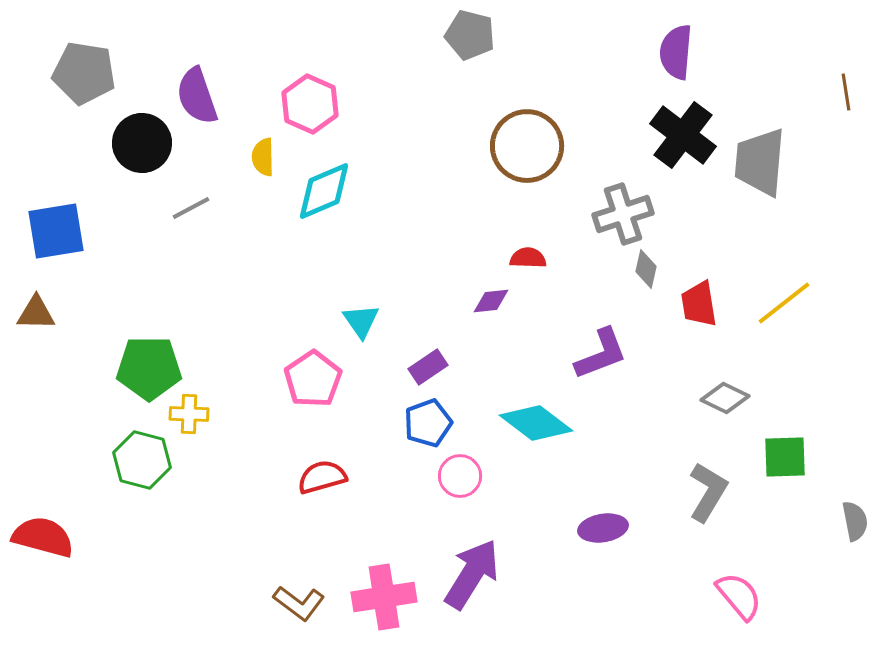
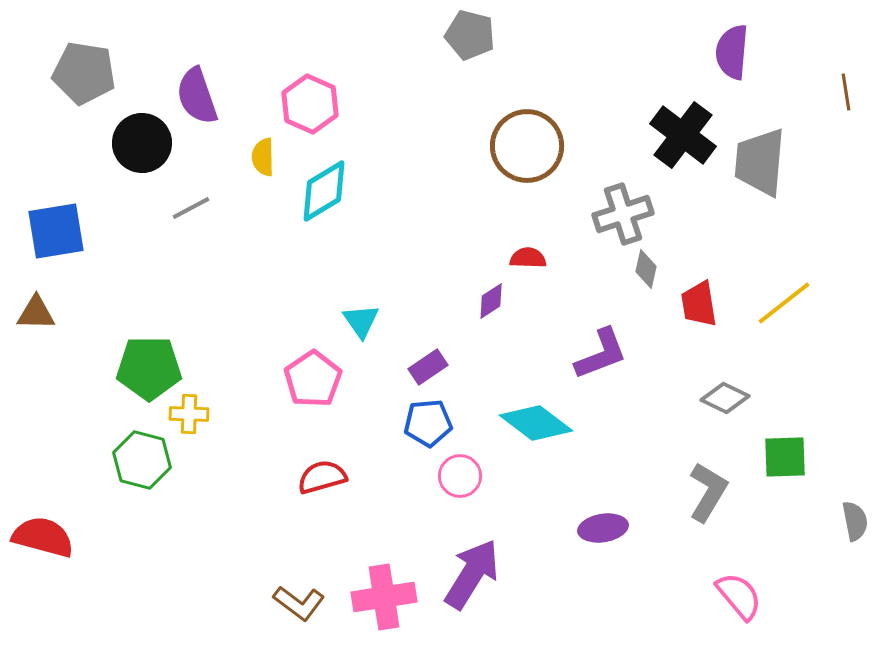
purple semicircle at (676, 52): moved 56 px right
cyan diamond at (324, 191): rotated 8 degrees counterclockwise
purple diamond at (491, 301): rotated 27 degrees counterclockwise
blue pentagon at (428, 423): rotated 15 degrees clockwise
